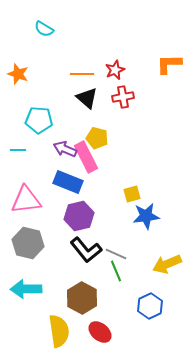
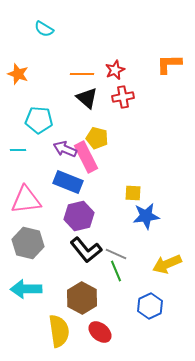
yellow square: moved 1 px right, 1 px up; rotated 18 degrees clockwise
